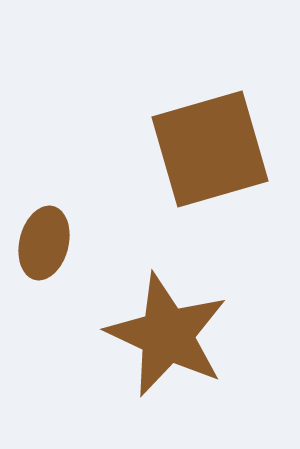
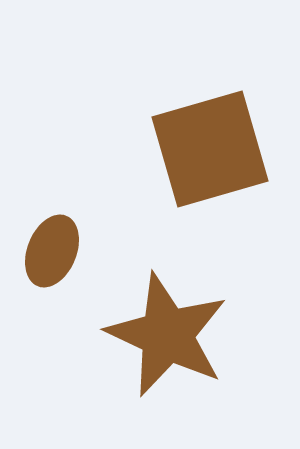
brown ellipse: moved 8 px right, 8 px down; rotated 8 degrees clockwise
